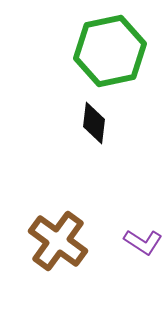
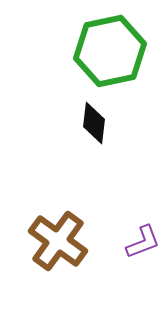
purple L-shape: rotated 54 degrees counterclockwise
